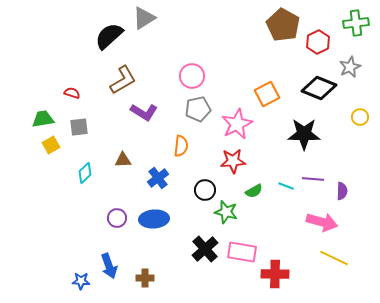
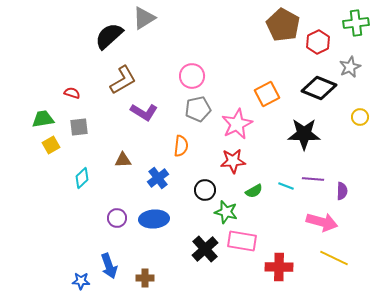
cyan diamond: moved 3 px left, 5 px down
pink rectangle: moved 11 px up
red cross: moved 4 px right, 7 px up
